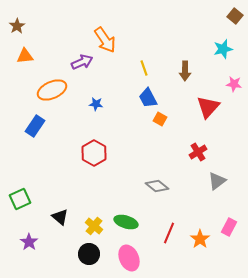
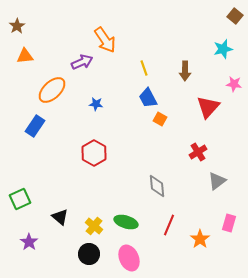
orange ellipse: rotated 20 degrees counterclockwise
gray diamond: rotated 45 degrees clockwise
pink rectangle: moved 4 px up; rotated 12 degrees counterclockwise
red line: moved 8 px up
